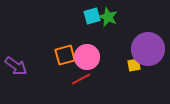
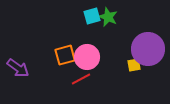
purple arrow: moved 2 px right, 2 px down
